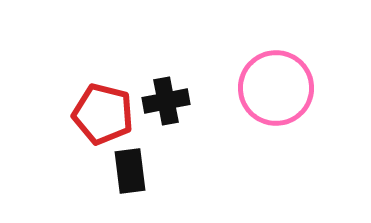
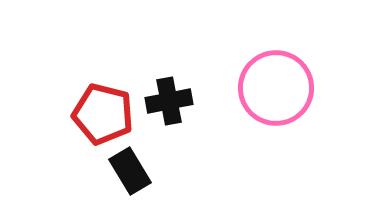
black cross: moved 3 px right
black rectangle: rotated 24 degrees counterclockwise
